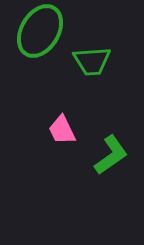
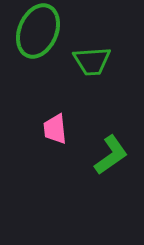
green ellipse: moved 2 px left; rotated 8 degrees counterclockwise
pink trapezoid: moved 7 px left, 1 px up; rotated 20 degrees clockwise
